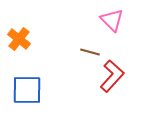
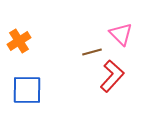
pink triangle: moved 9 px right, 14 px down
orange cross: moved 2 px down; rotated 20 degrees clockwise
brown line: moved 2 px right; rotated 30 degrees counterclockwise
